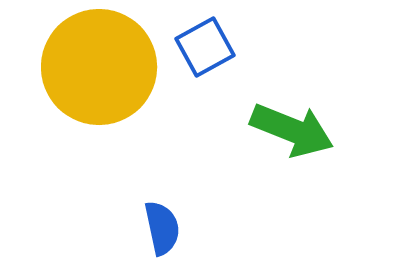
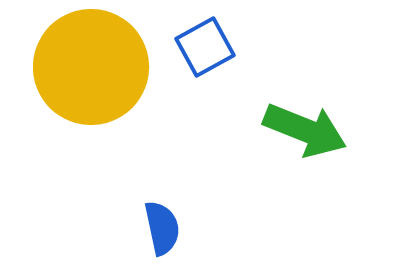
yellow circle: moved 8 px left
green arrow: moved 13 px right
